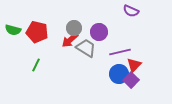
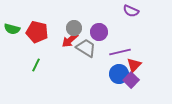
green semicircle: moved 1 px left, 1 px up
